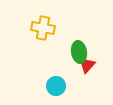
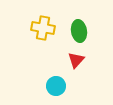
green ellipse: moved 21 px up
red triangle: moved 11 px left, 5 px up
